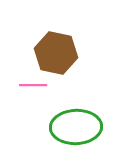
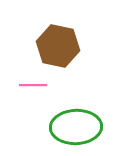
brown hexagon: moved 2 px right, 7 px up
